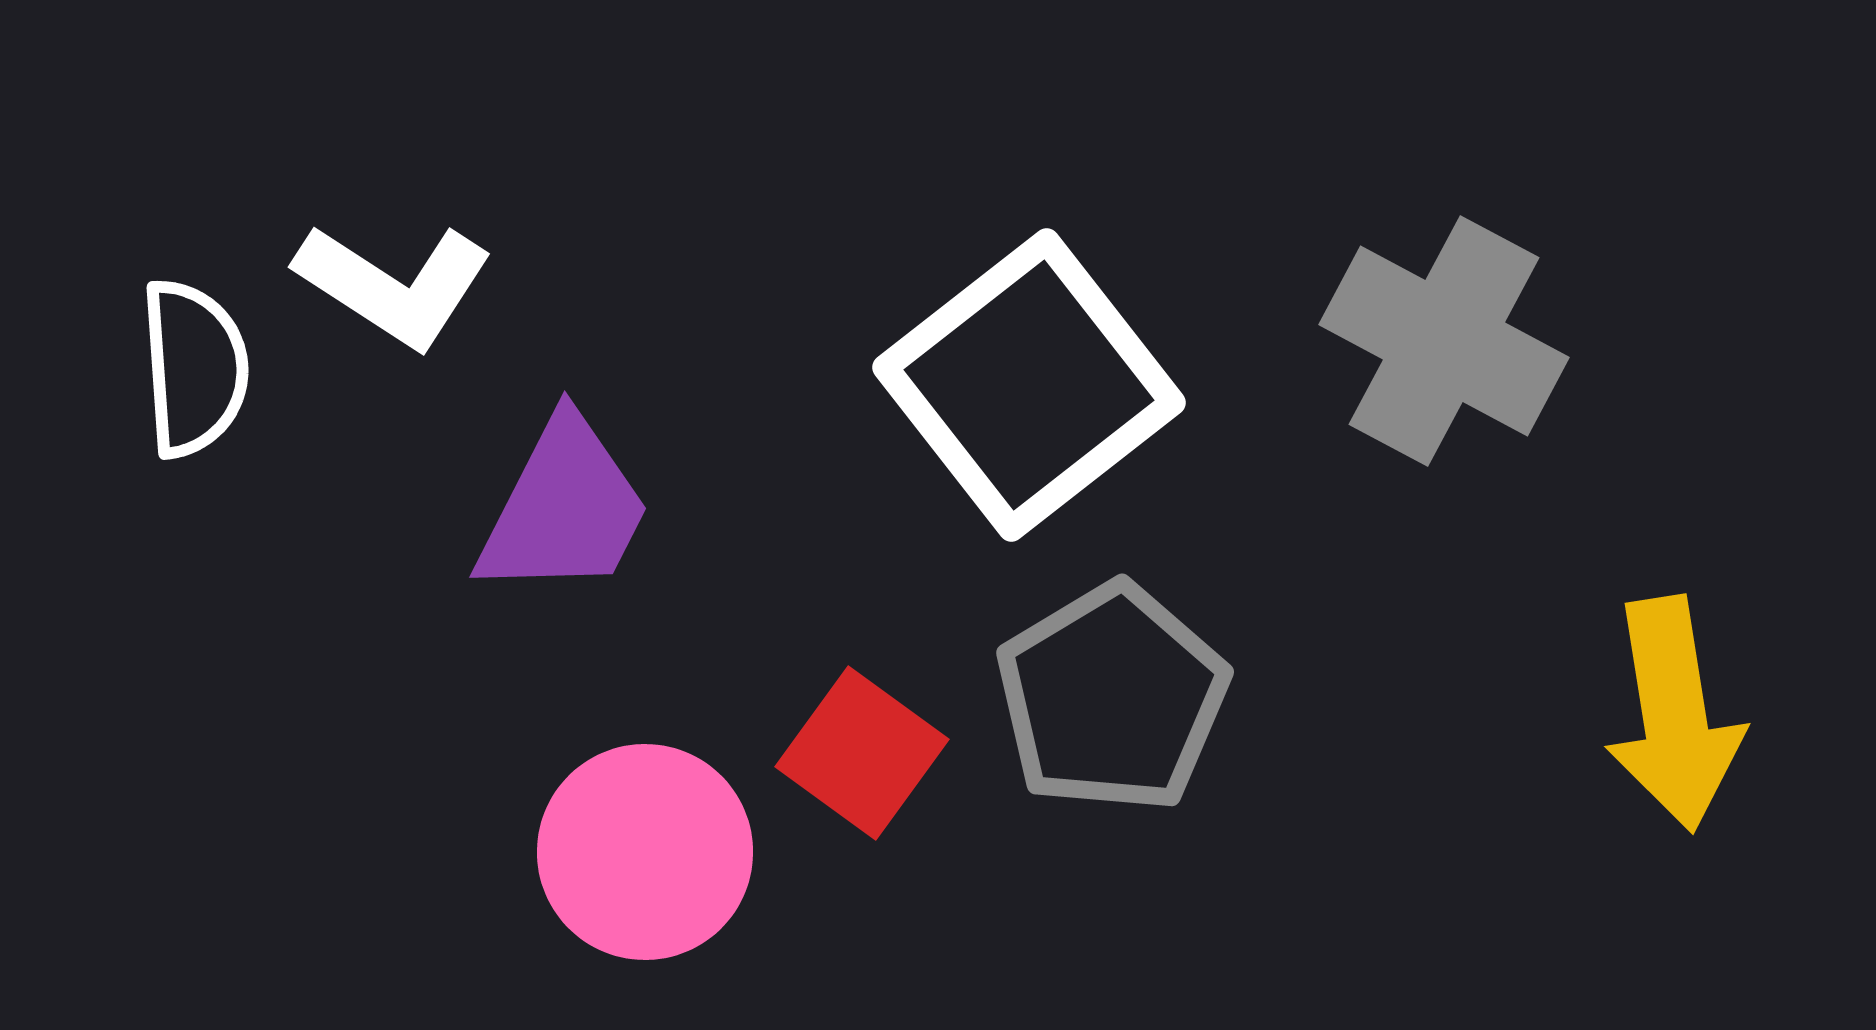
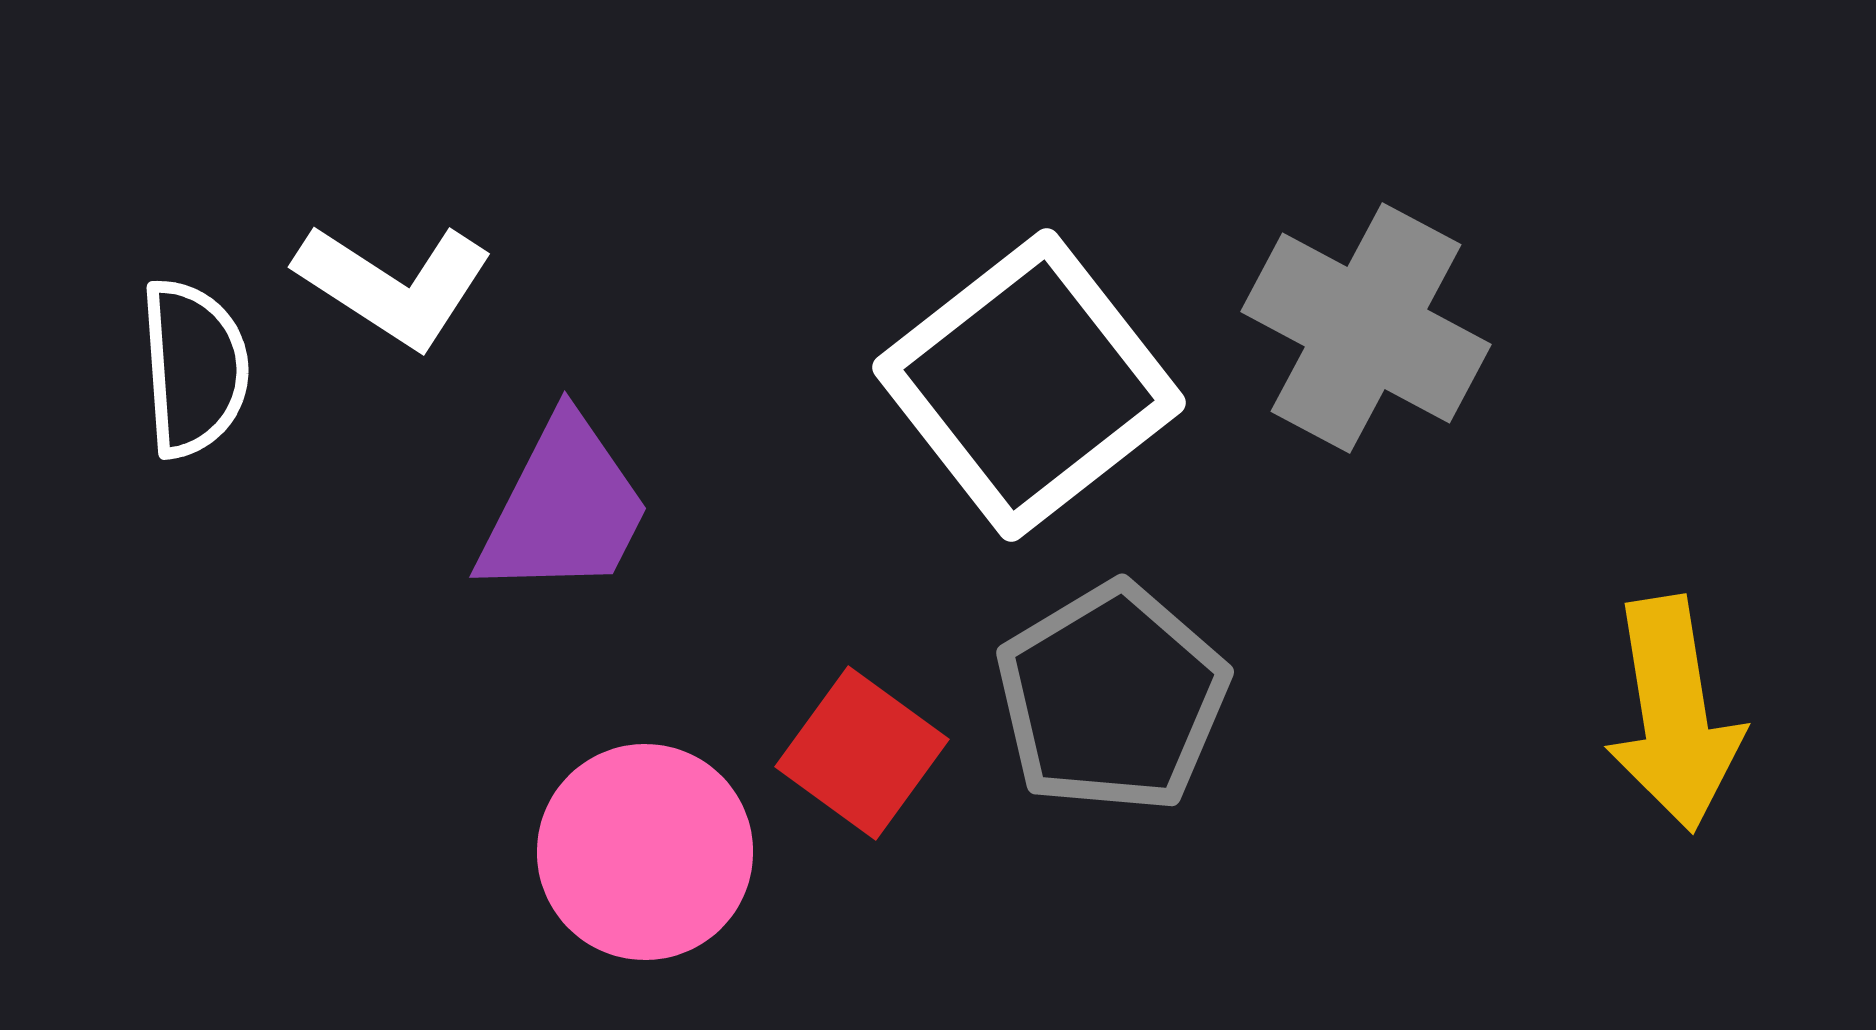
gray cross: moved 78 px left, 13 px up
